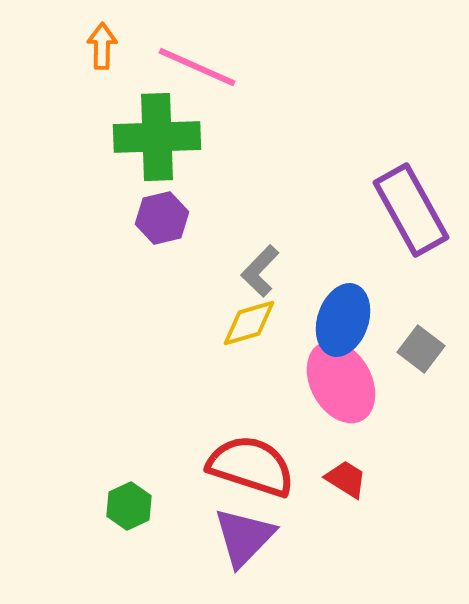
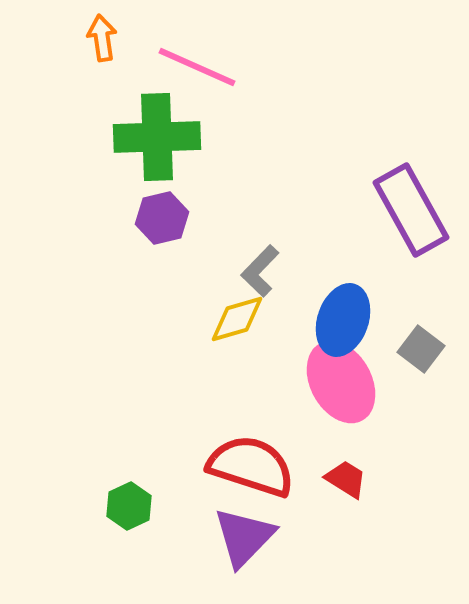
orange arrow: moved 8 px up; rotated 9 degrees counterclockwise
yellow diamond: moved 12 px left, 4 px up
